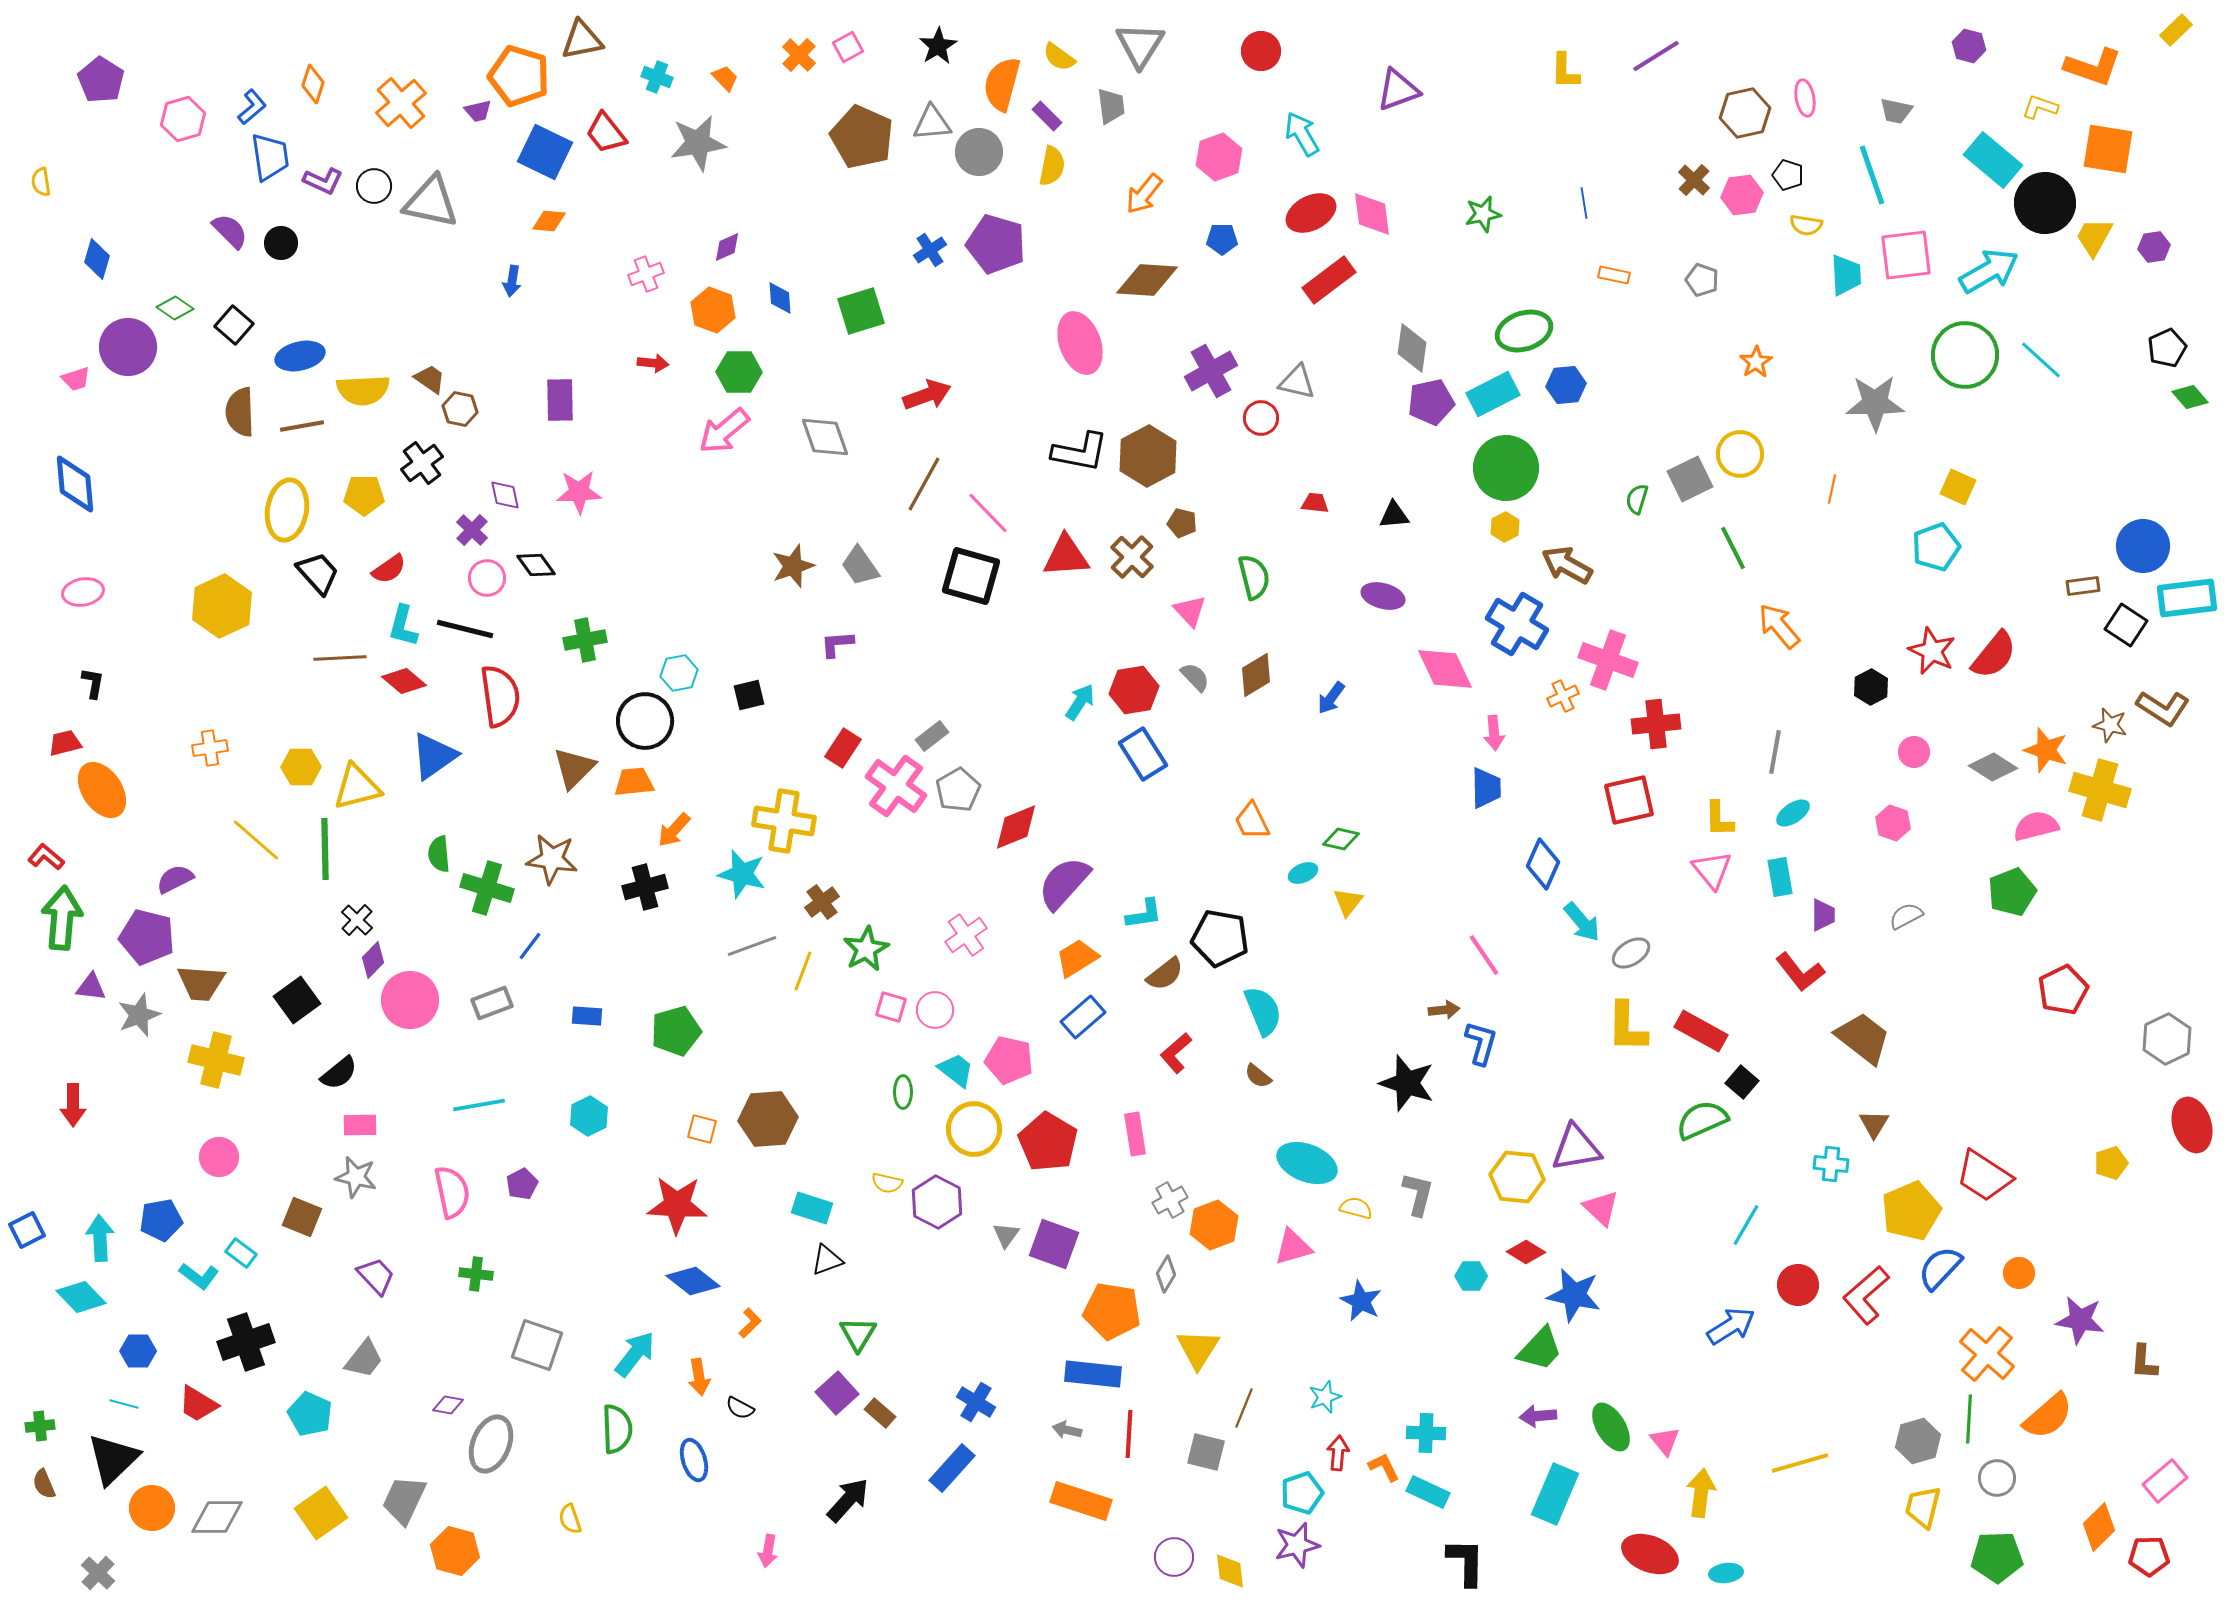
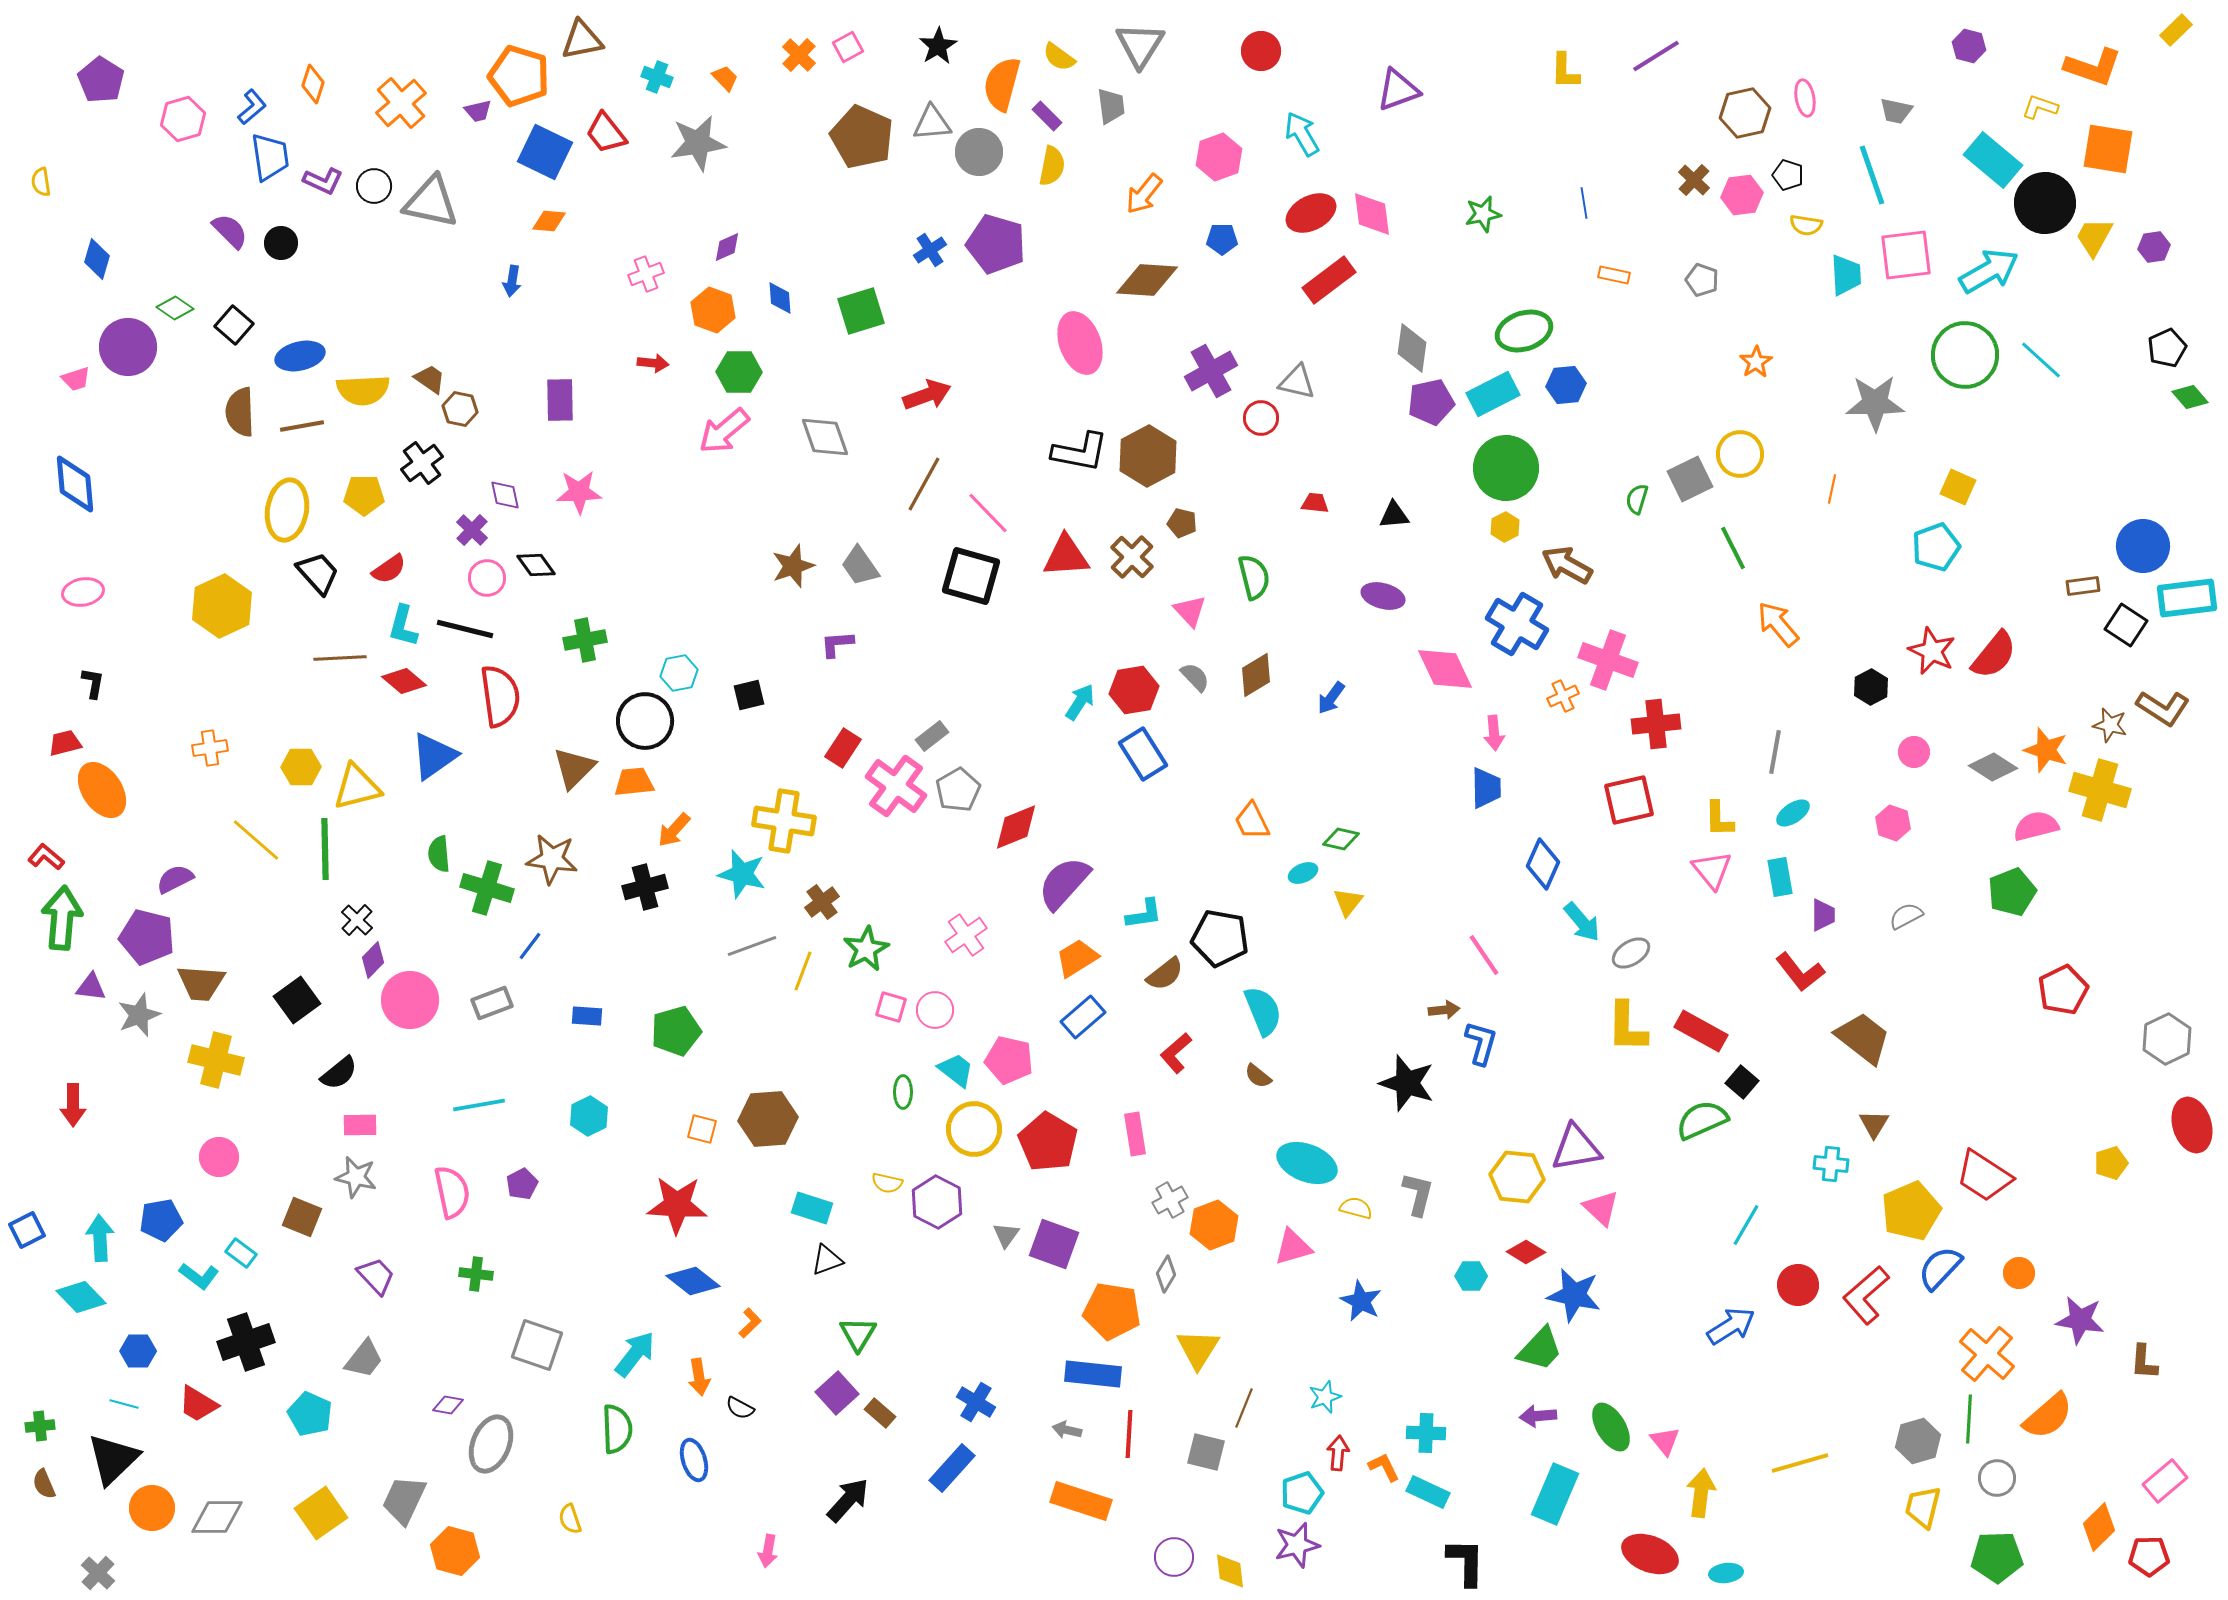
orange arrow at (1779, 626): moved 1 px left, 2 px up
